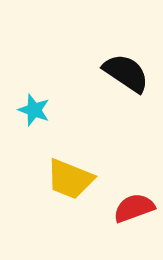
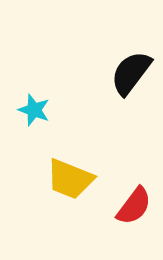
black semicircle: moved 5 px right; rotated 87 degrees counterclockwise
red semicircle: moved 2 px up; rotated 147 degrees clockwise
